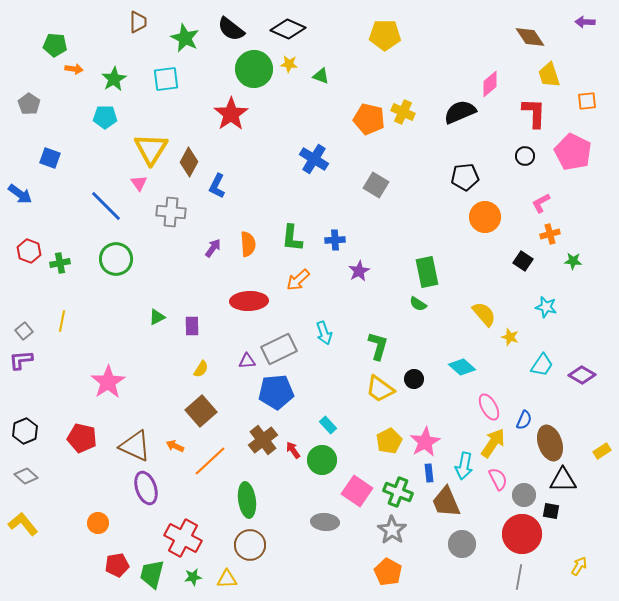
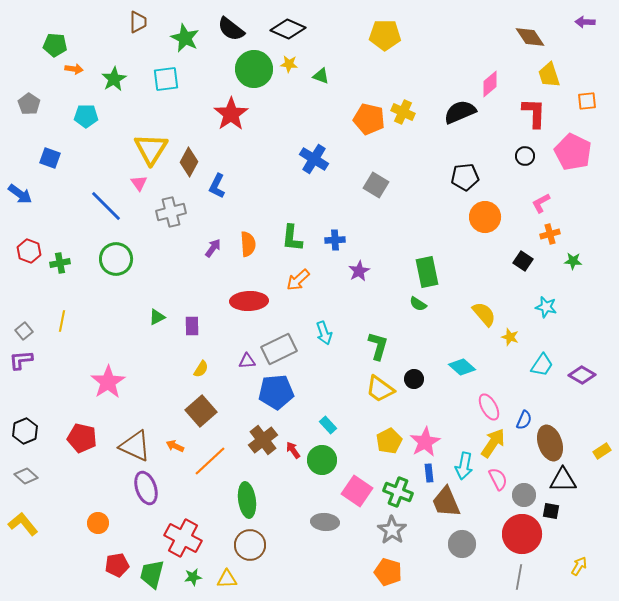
cyan pentagon at (105, 117): moved 19 px left, 1 px up
gray cross at (171, 212): rotated 20 degrees counterclockwise
orange pentagon at (388, 572): rotated 12 degrees counterclockwise
